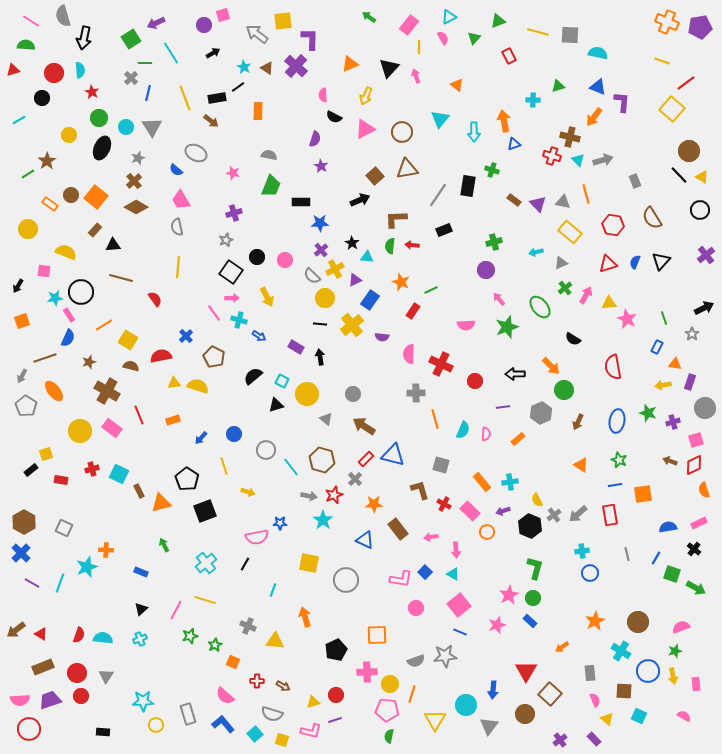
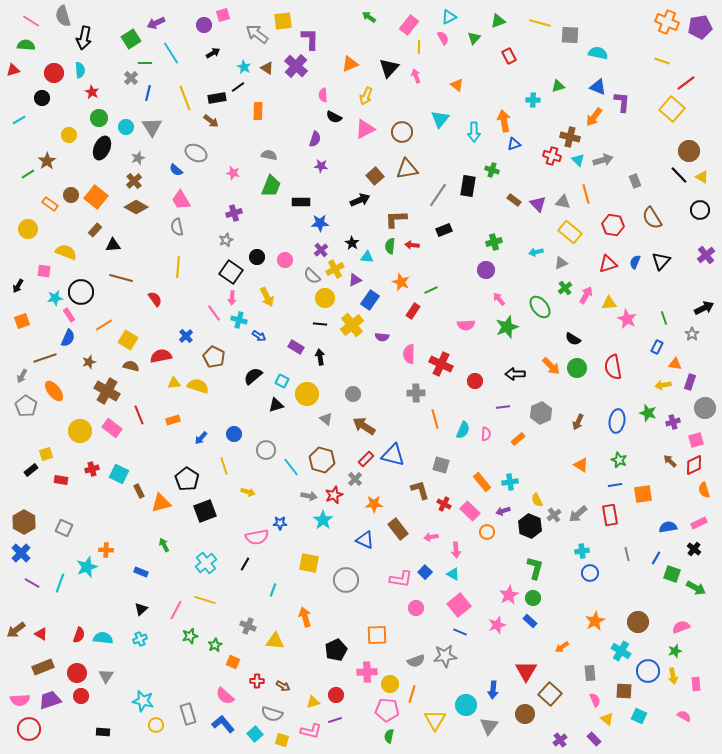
yellow line at (538, 32): moved 2 px right, 9 px up
purple star at (321, 166): rotated 24 degrees counterclockwise
pink arrow at (232, 298): rotated 96 degrees clockwise
green circle at (564, 390): moved 13 px right, 22 px up
brown arrow at (670, 461): rotated 24 degrees clockwise
cyan star at (143, 701): rotated 15 degrees clockwise
